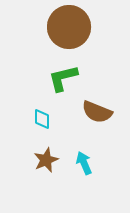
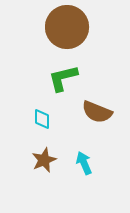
brown circle: moved 2 px left
brown star: moved 2 px left
